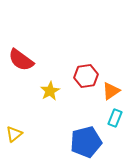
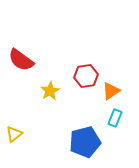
blue pentagon: moved 1 px left
